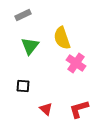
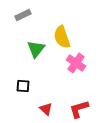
yellow semicircle: moved 1 px up
green triangle: moved 6 px right, 3 px down
